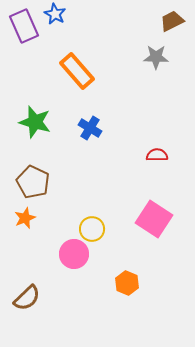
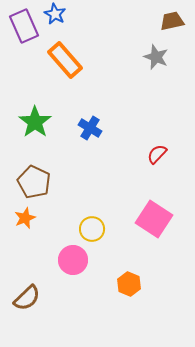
brown trapezoid: rotated 15 degrees clockwise
gray star: rotated 20 degrees clockwise
orange rectangle: moved 12 px left, 11 px up
green star: rotated 20 degrees clockwise
red semicircle: moved 1 px up; rotated 45 degrees counterclockwise
brown pentagon: moved 1 px right
pink circle: moved 1 px left, 6 px down
orange hexagon: moved 2 px right, 1 px down
